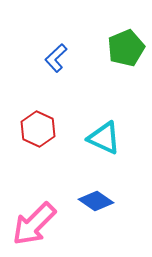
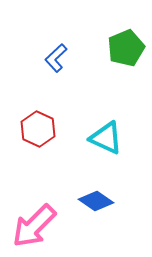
cyan triangle: moved 2 px right
pink arrow: moved 2 px down
